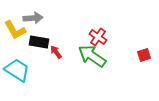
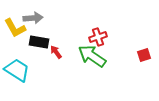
yellow L-shape: moved 2 px up
red cross: rotated 36 degrees clockwise
